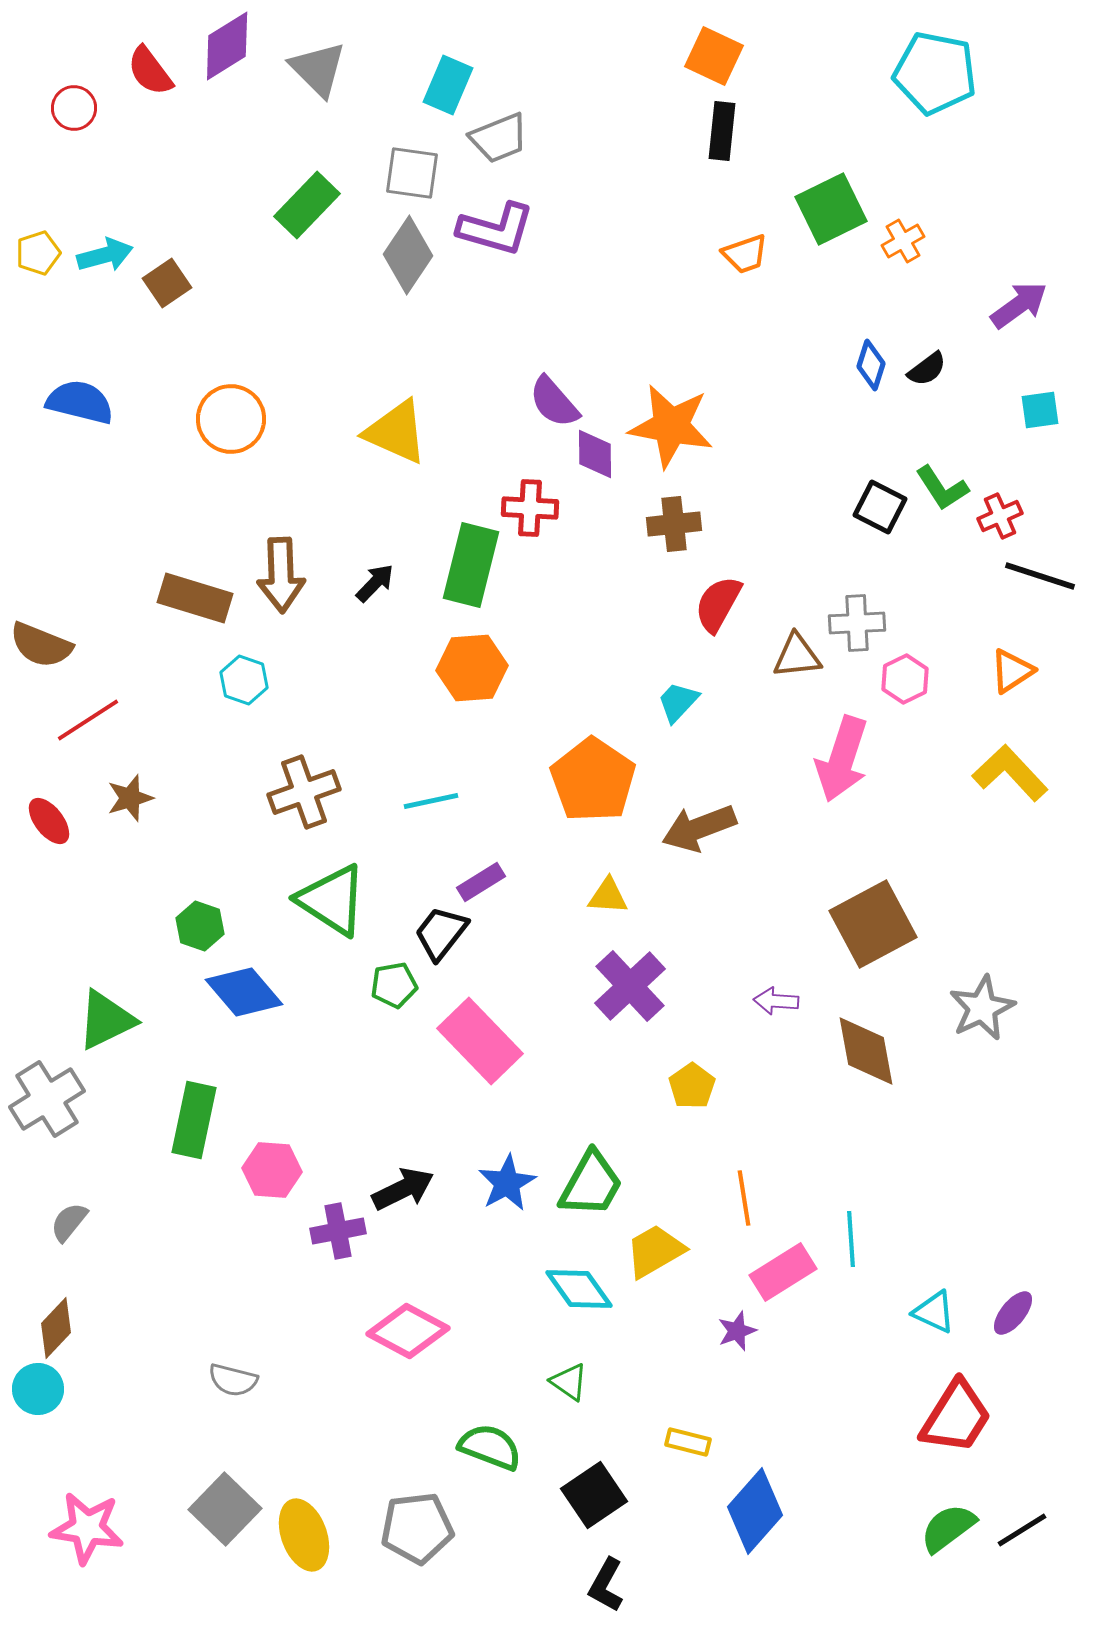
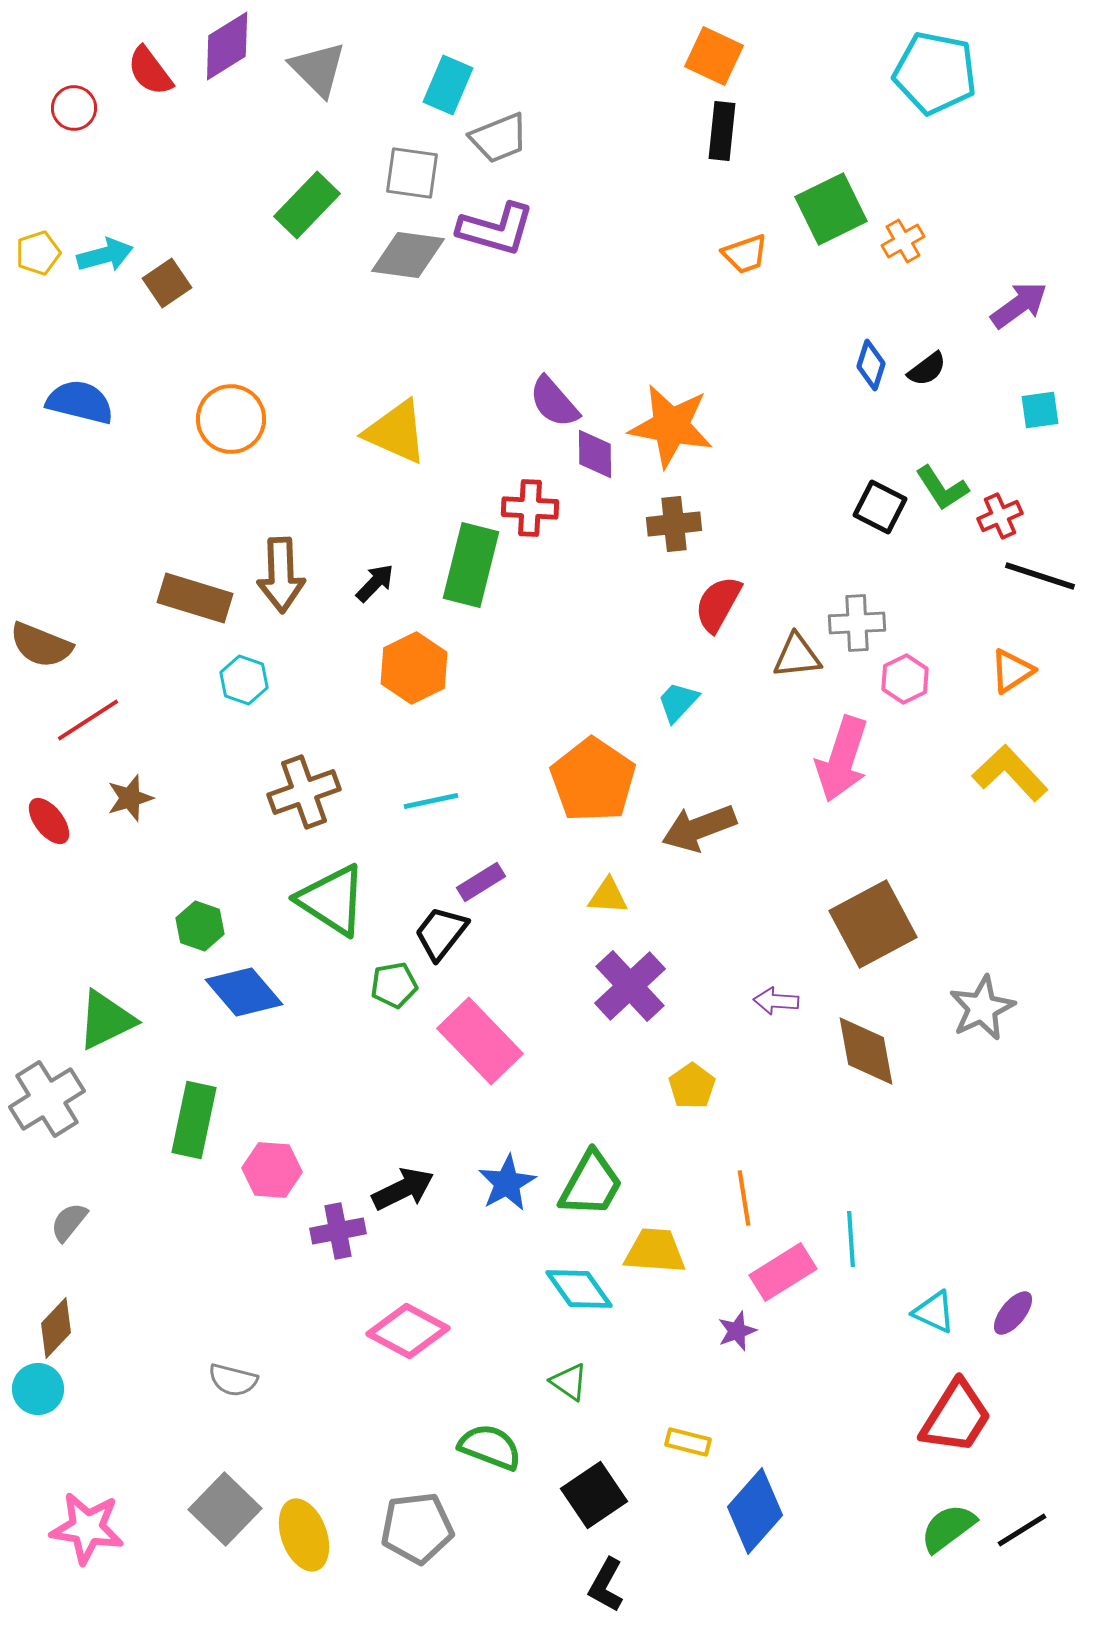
gray diamond at (408, 255): rotated 64 degrees clockwise
orange hexagon at (472, 668): moved 58 px left; rotated 22 degrees counterclockwise
yellow trapezoid at (655, 1251): rotated 34 degrees clockwise
